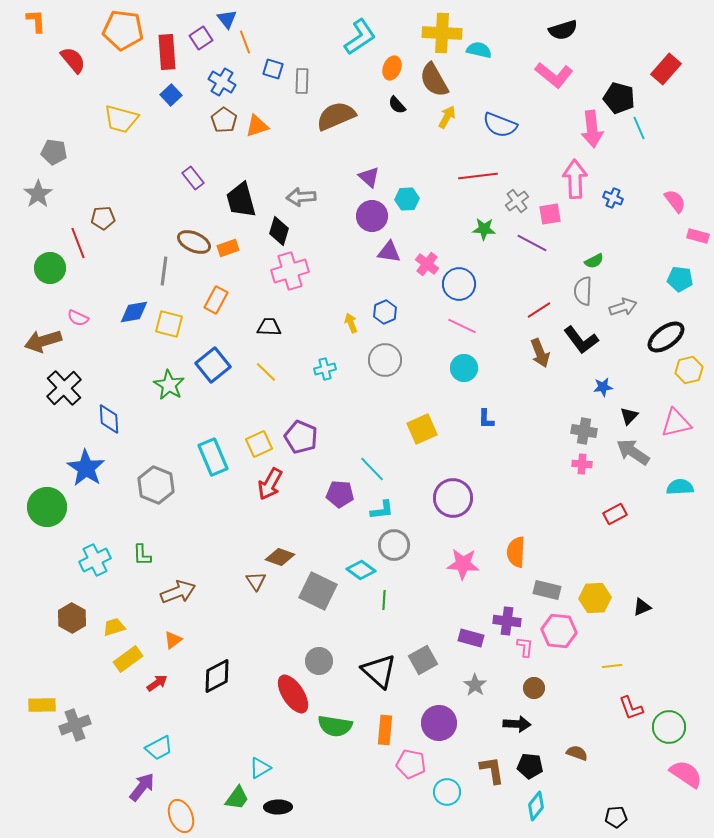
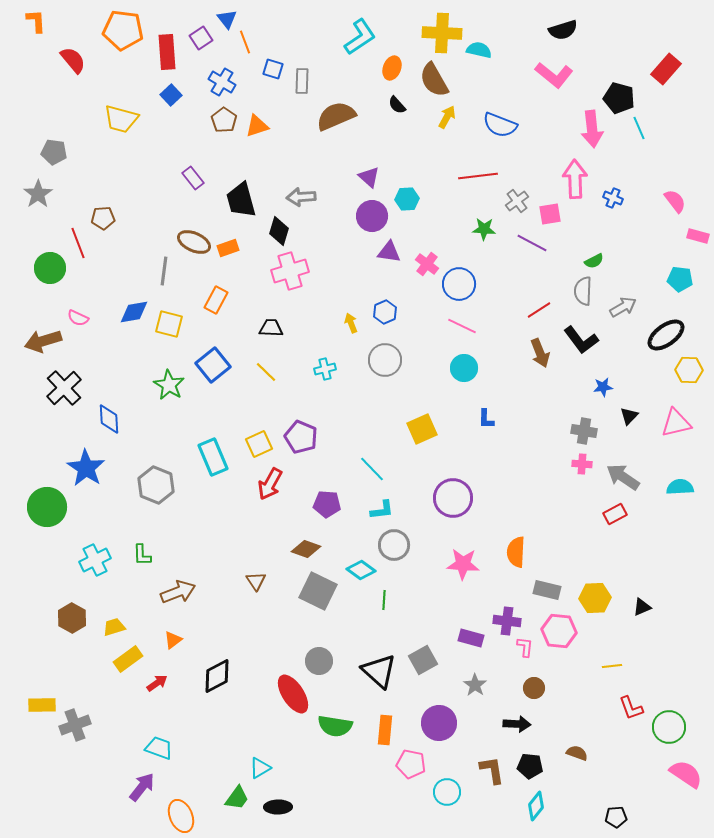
gray arrow at (623, 307): rotated 12 degrees counterclockwise
black trapezoid at (269, 327): moved 2 px right, 1 px down
black ellipse at (666, 337): moved 2 px up
yellow hexagon at (689, 370): rotated 16 degrees clockwise
gray arrow at (633, 452): moved 10 px left, 25 px down
purple pentagon at (340, 494): moved 13 px left, 10 px down
brown diamond at (280, 557): moved 26 px right, 8 px up
cyan trapezoid at (159, 748): rotated 132 degrees counterclockwise
